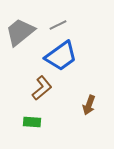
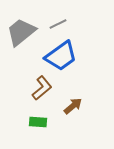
gray line: moved 1 px up
gray trapezoid: moved 1 px right
brown arrow: moved 16 px left, 1 px down; rotated 150 degrees counterclockwise
green rectangle: moved 6 px right
